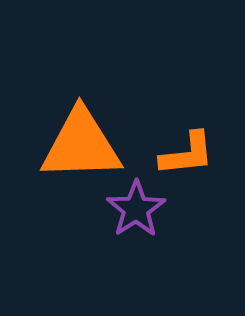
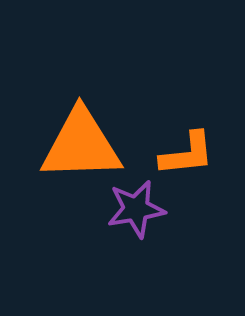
purple star: rotated 24 degrees clockwise
